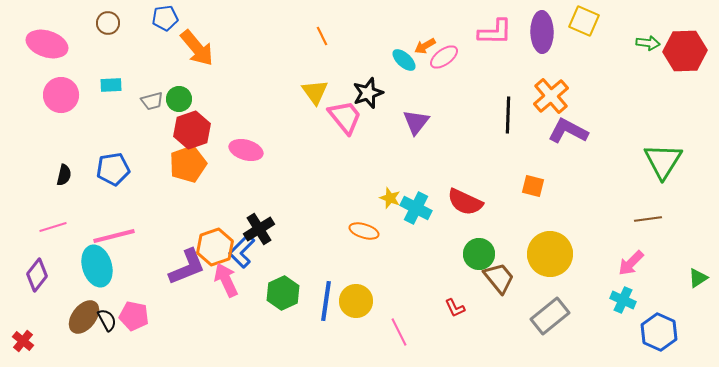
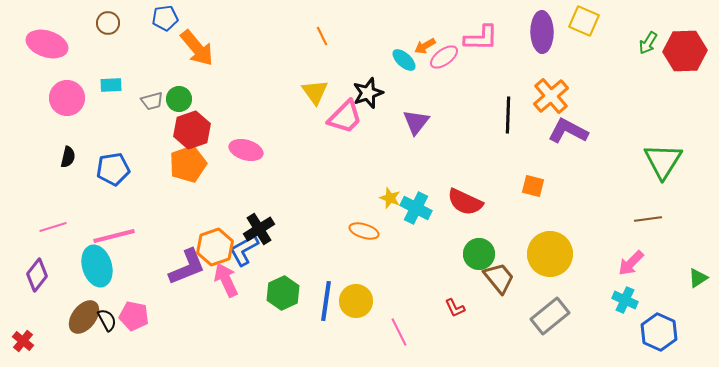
pink L-shape at (495, 32): moved 14 px left, 6 px down
green arrow at (648, 43): rotated 115 degrees clockwise
pink circle at (61, 95): moved 6 px right, 3 px down
pink trapezoid at (345, 117): rotated 84 degrees clockwise
black semicircle at (64, 175): moved 4 px right, 18 px up
blue L-shape at (242, 251): moved 2 px right, 1 px up; rotated 16 degrees clockwise
cyan cross at (623, 300): moved 2 px right
